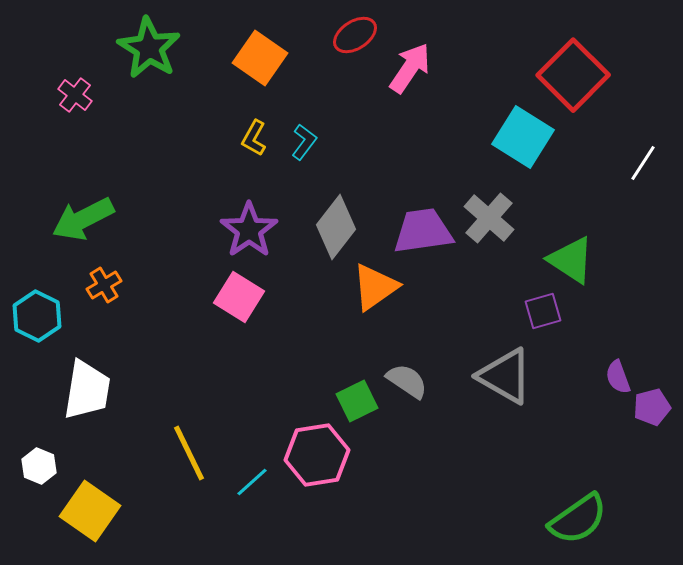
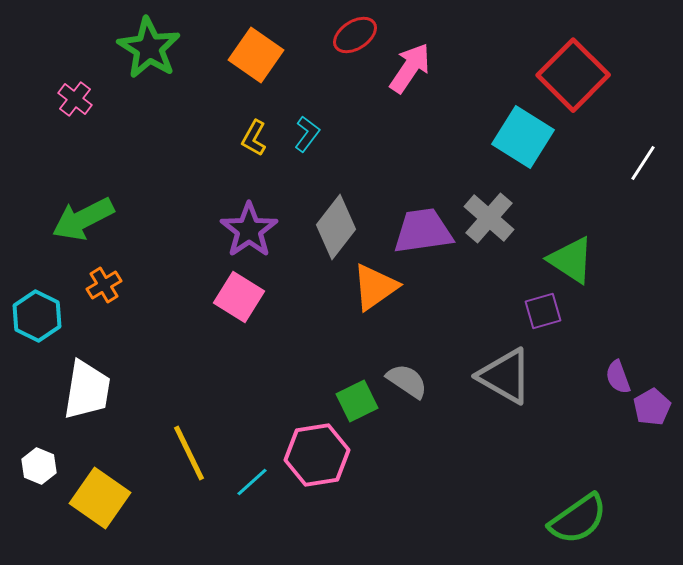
orange square: moved 4 px left, 3 px up
pink cross: moved 4 px down
cyan L-shape: moved 3 px right, 8 px up
purple pentagon: rotated 15 degrees counterclockwise
yellow square: moved 10 px right, 13 px up
